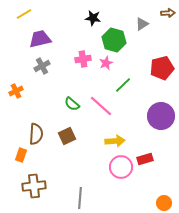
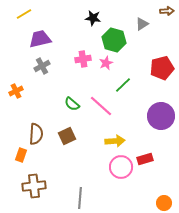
brown arrow: moved 1 px left, 2 px up
